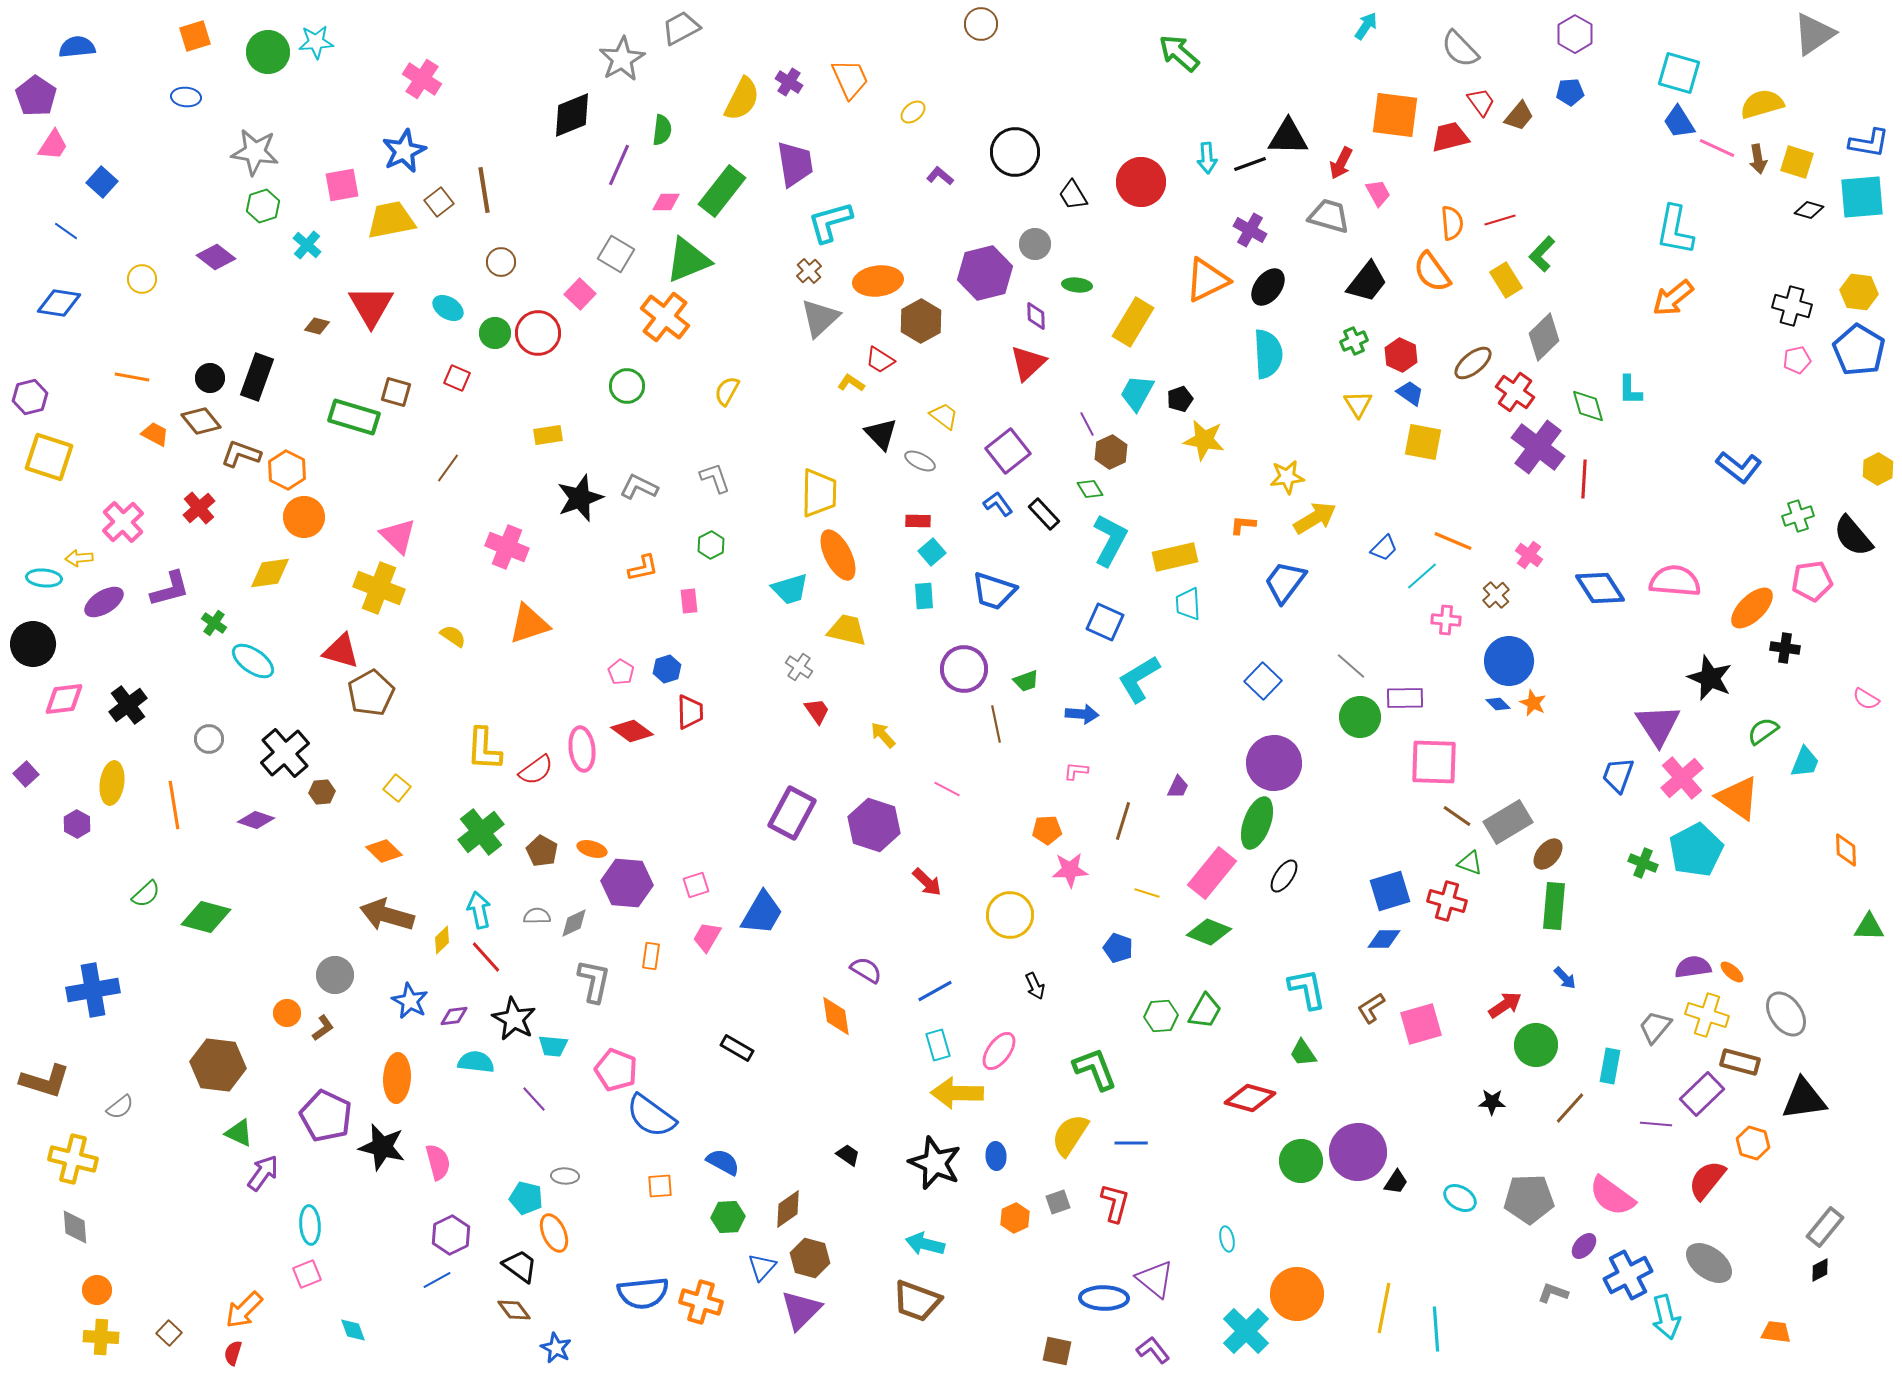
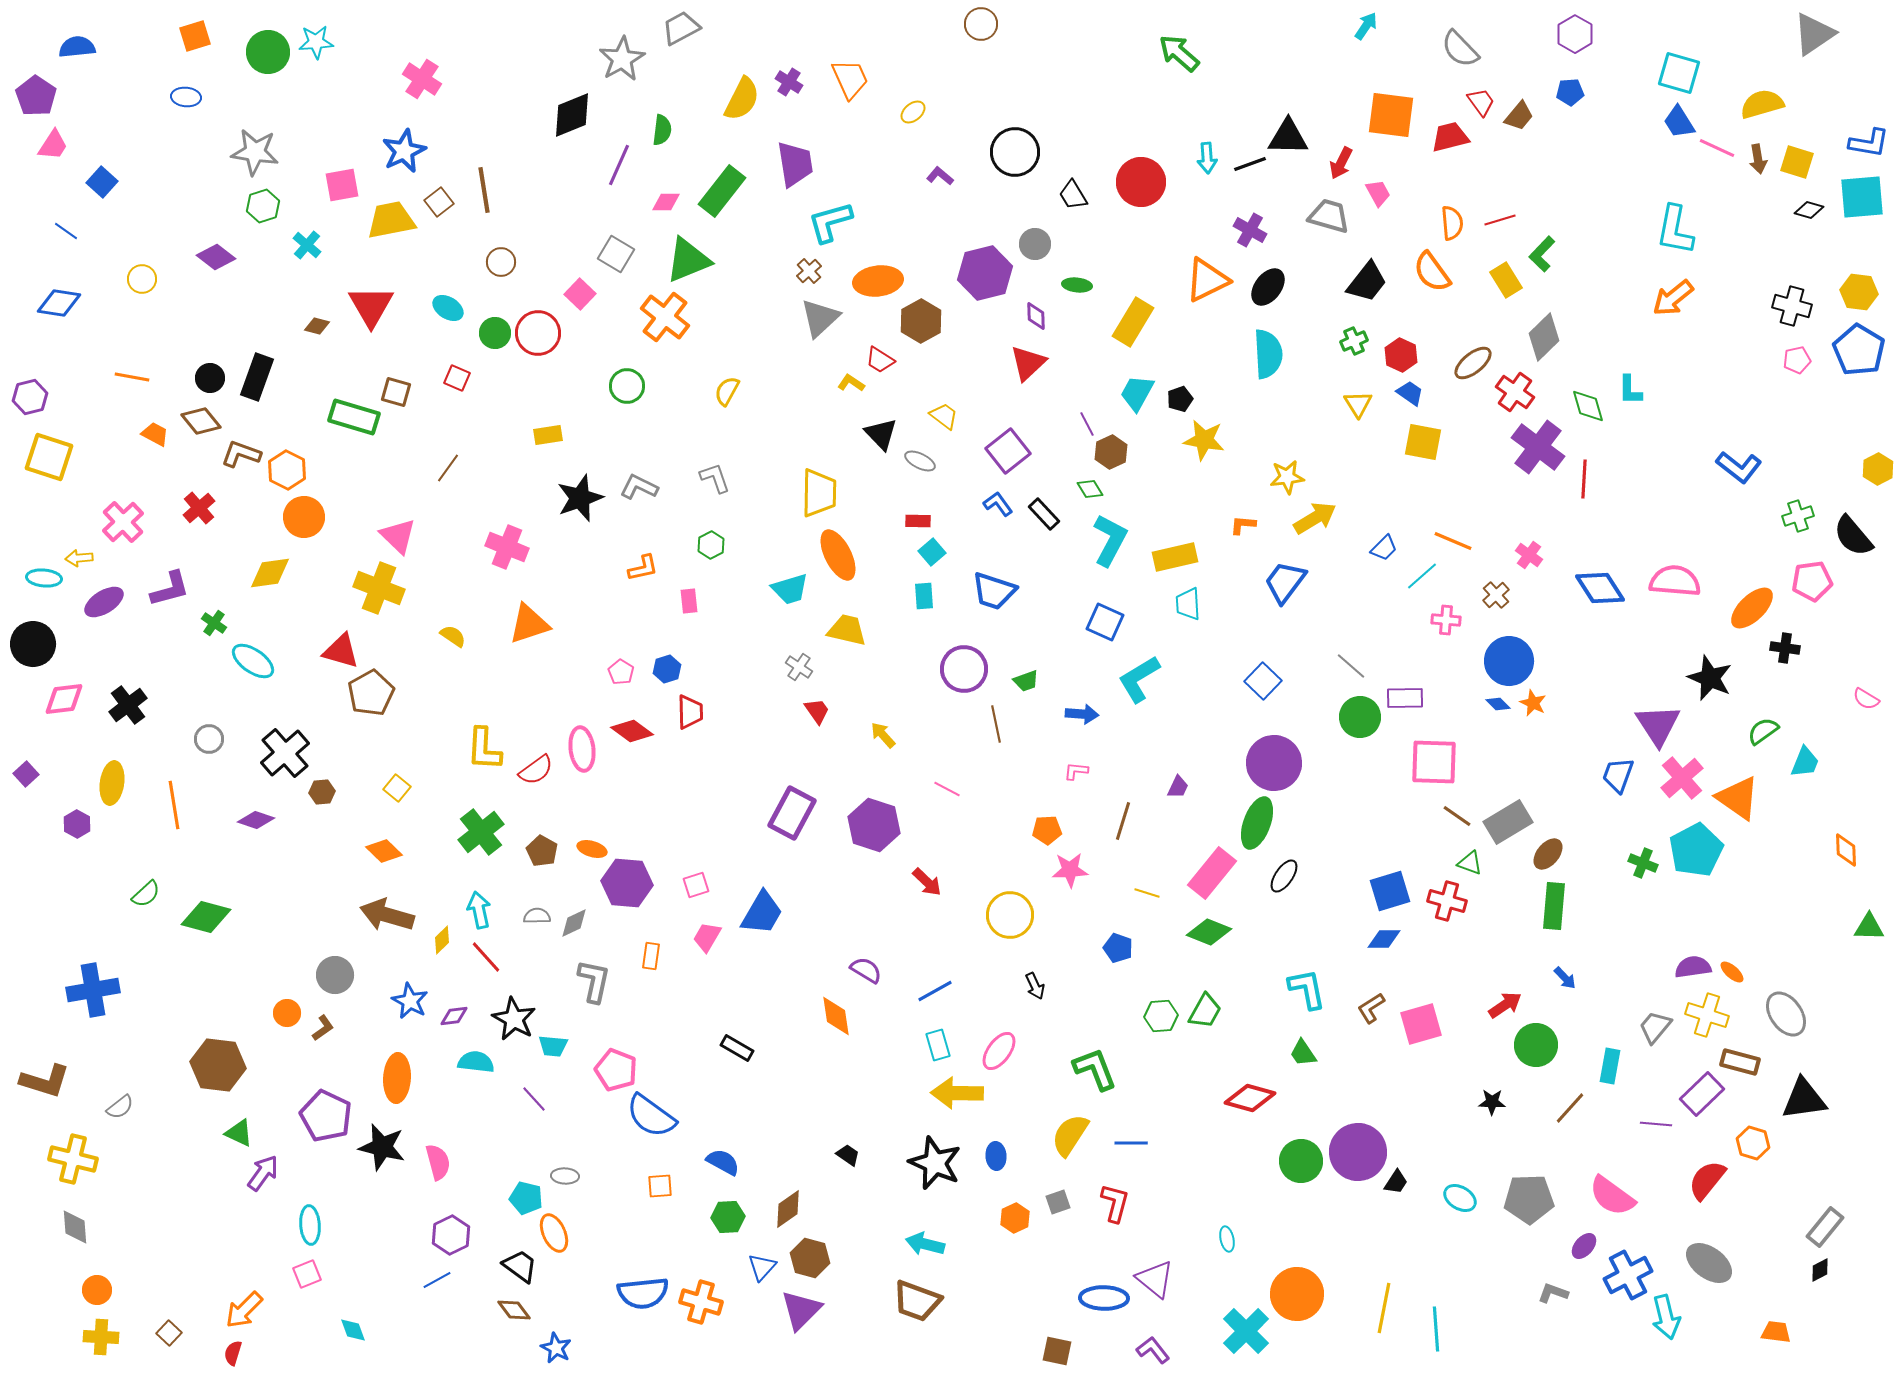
orange square at (1395, 115): moved 4 px left
